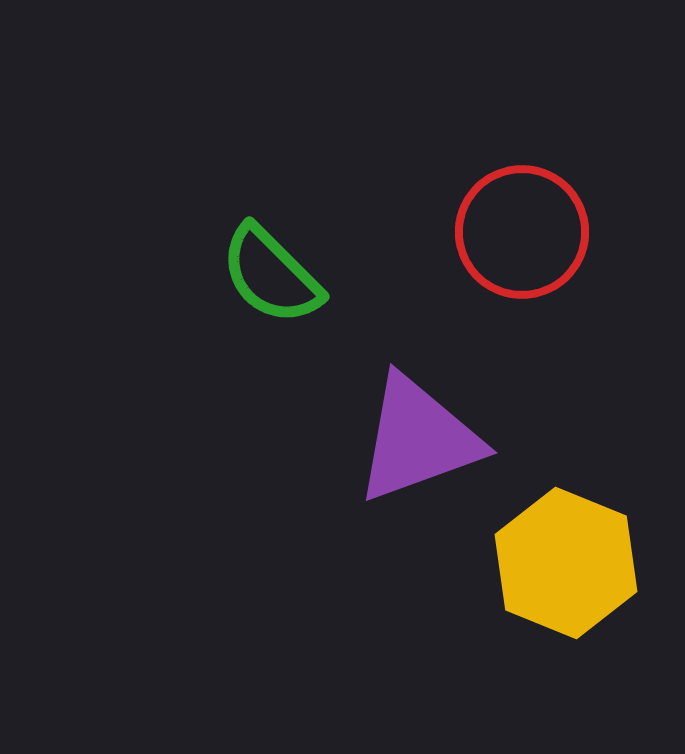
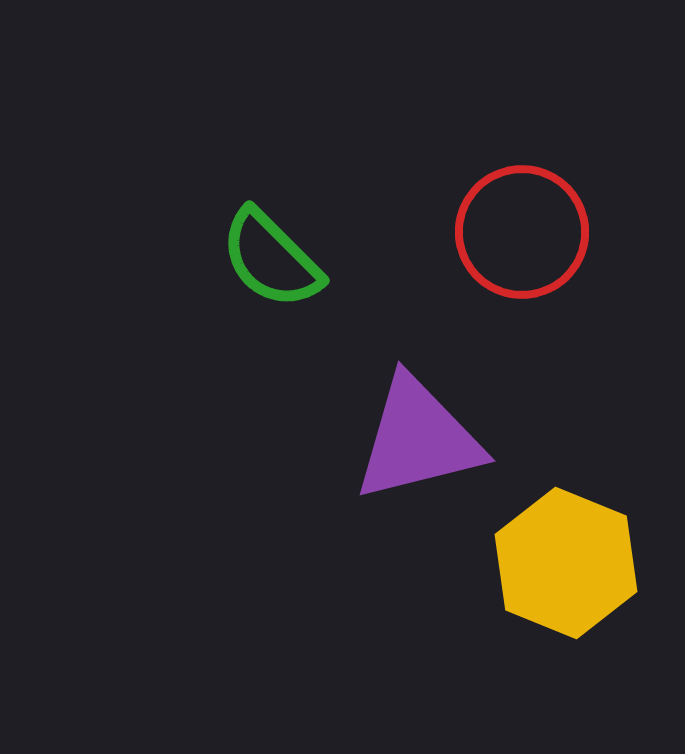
green semicircle: moved 16 px up
purple triangle: rotated 6 degrees clockwise
